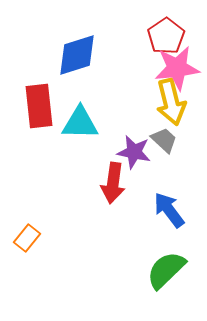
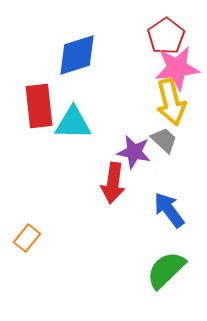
cyan triangle: moved 7 px left
